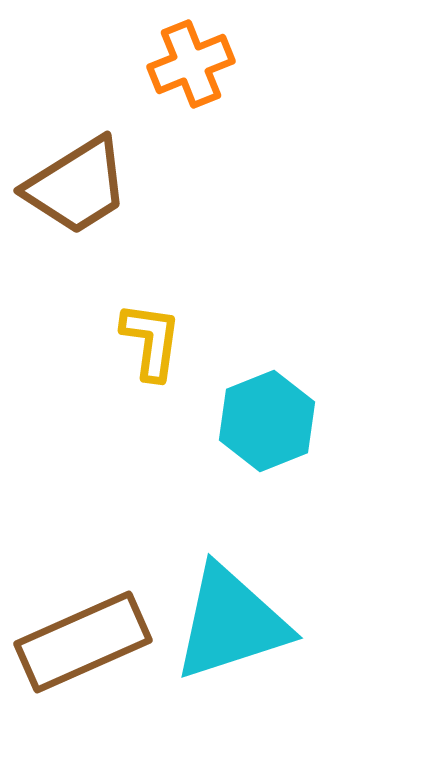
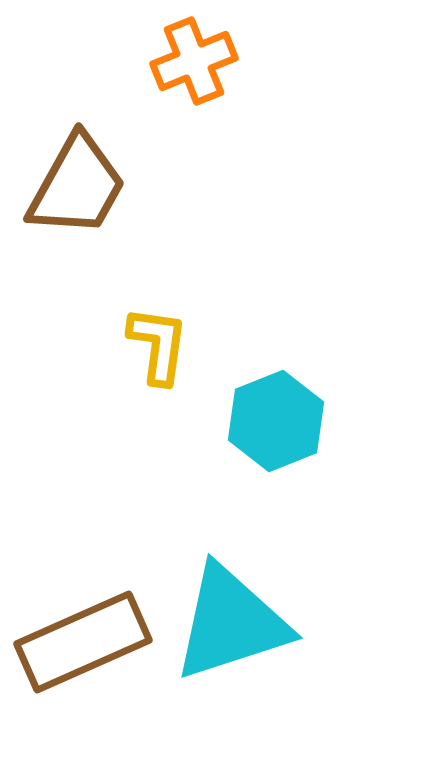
orange cross: moved 3 px right, 3 px up
brown trapezoid: rotated 29 degrees counterclockwise
yellow L-shape: moved 7 px right, 4 px down
cyan hexagon: moved 9 px right
